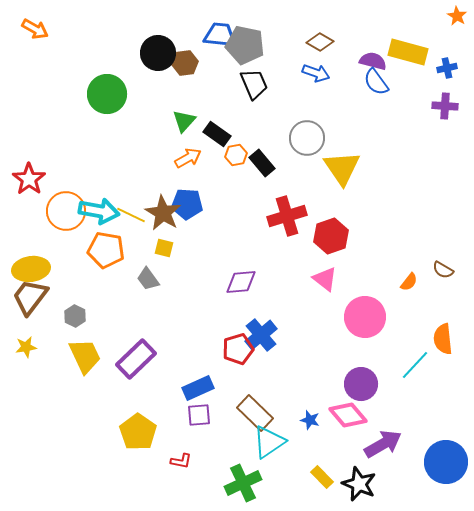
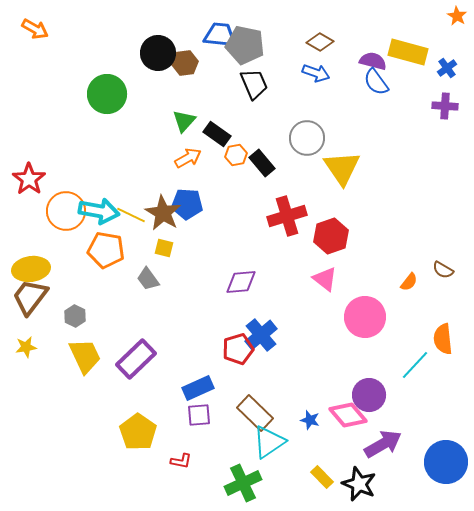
blue cross at (447, 68): rotated 24 degrees counterclockwise
purple circle at (361, 384): moved 8 px right, 11 px down
